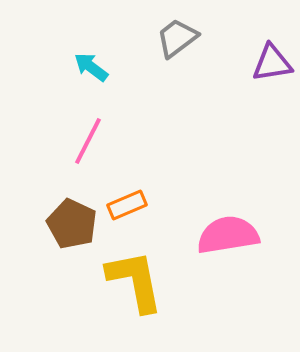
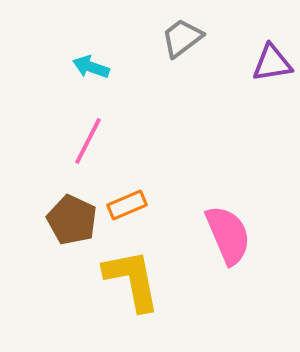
gray trapezoid: moved 5 px right
cyan arrow: rotated 18 degrees counterclockwise
brown pentagon: moved 4 px up
pink semicircle: rotated 76 degrees clockwise
yellow L-shape: moved 3 px left, 1 px up
